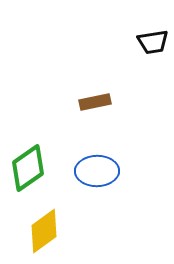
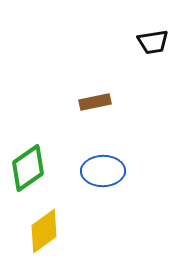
blue ellipse: moved 6 px right
